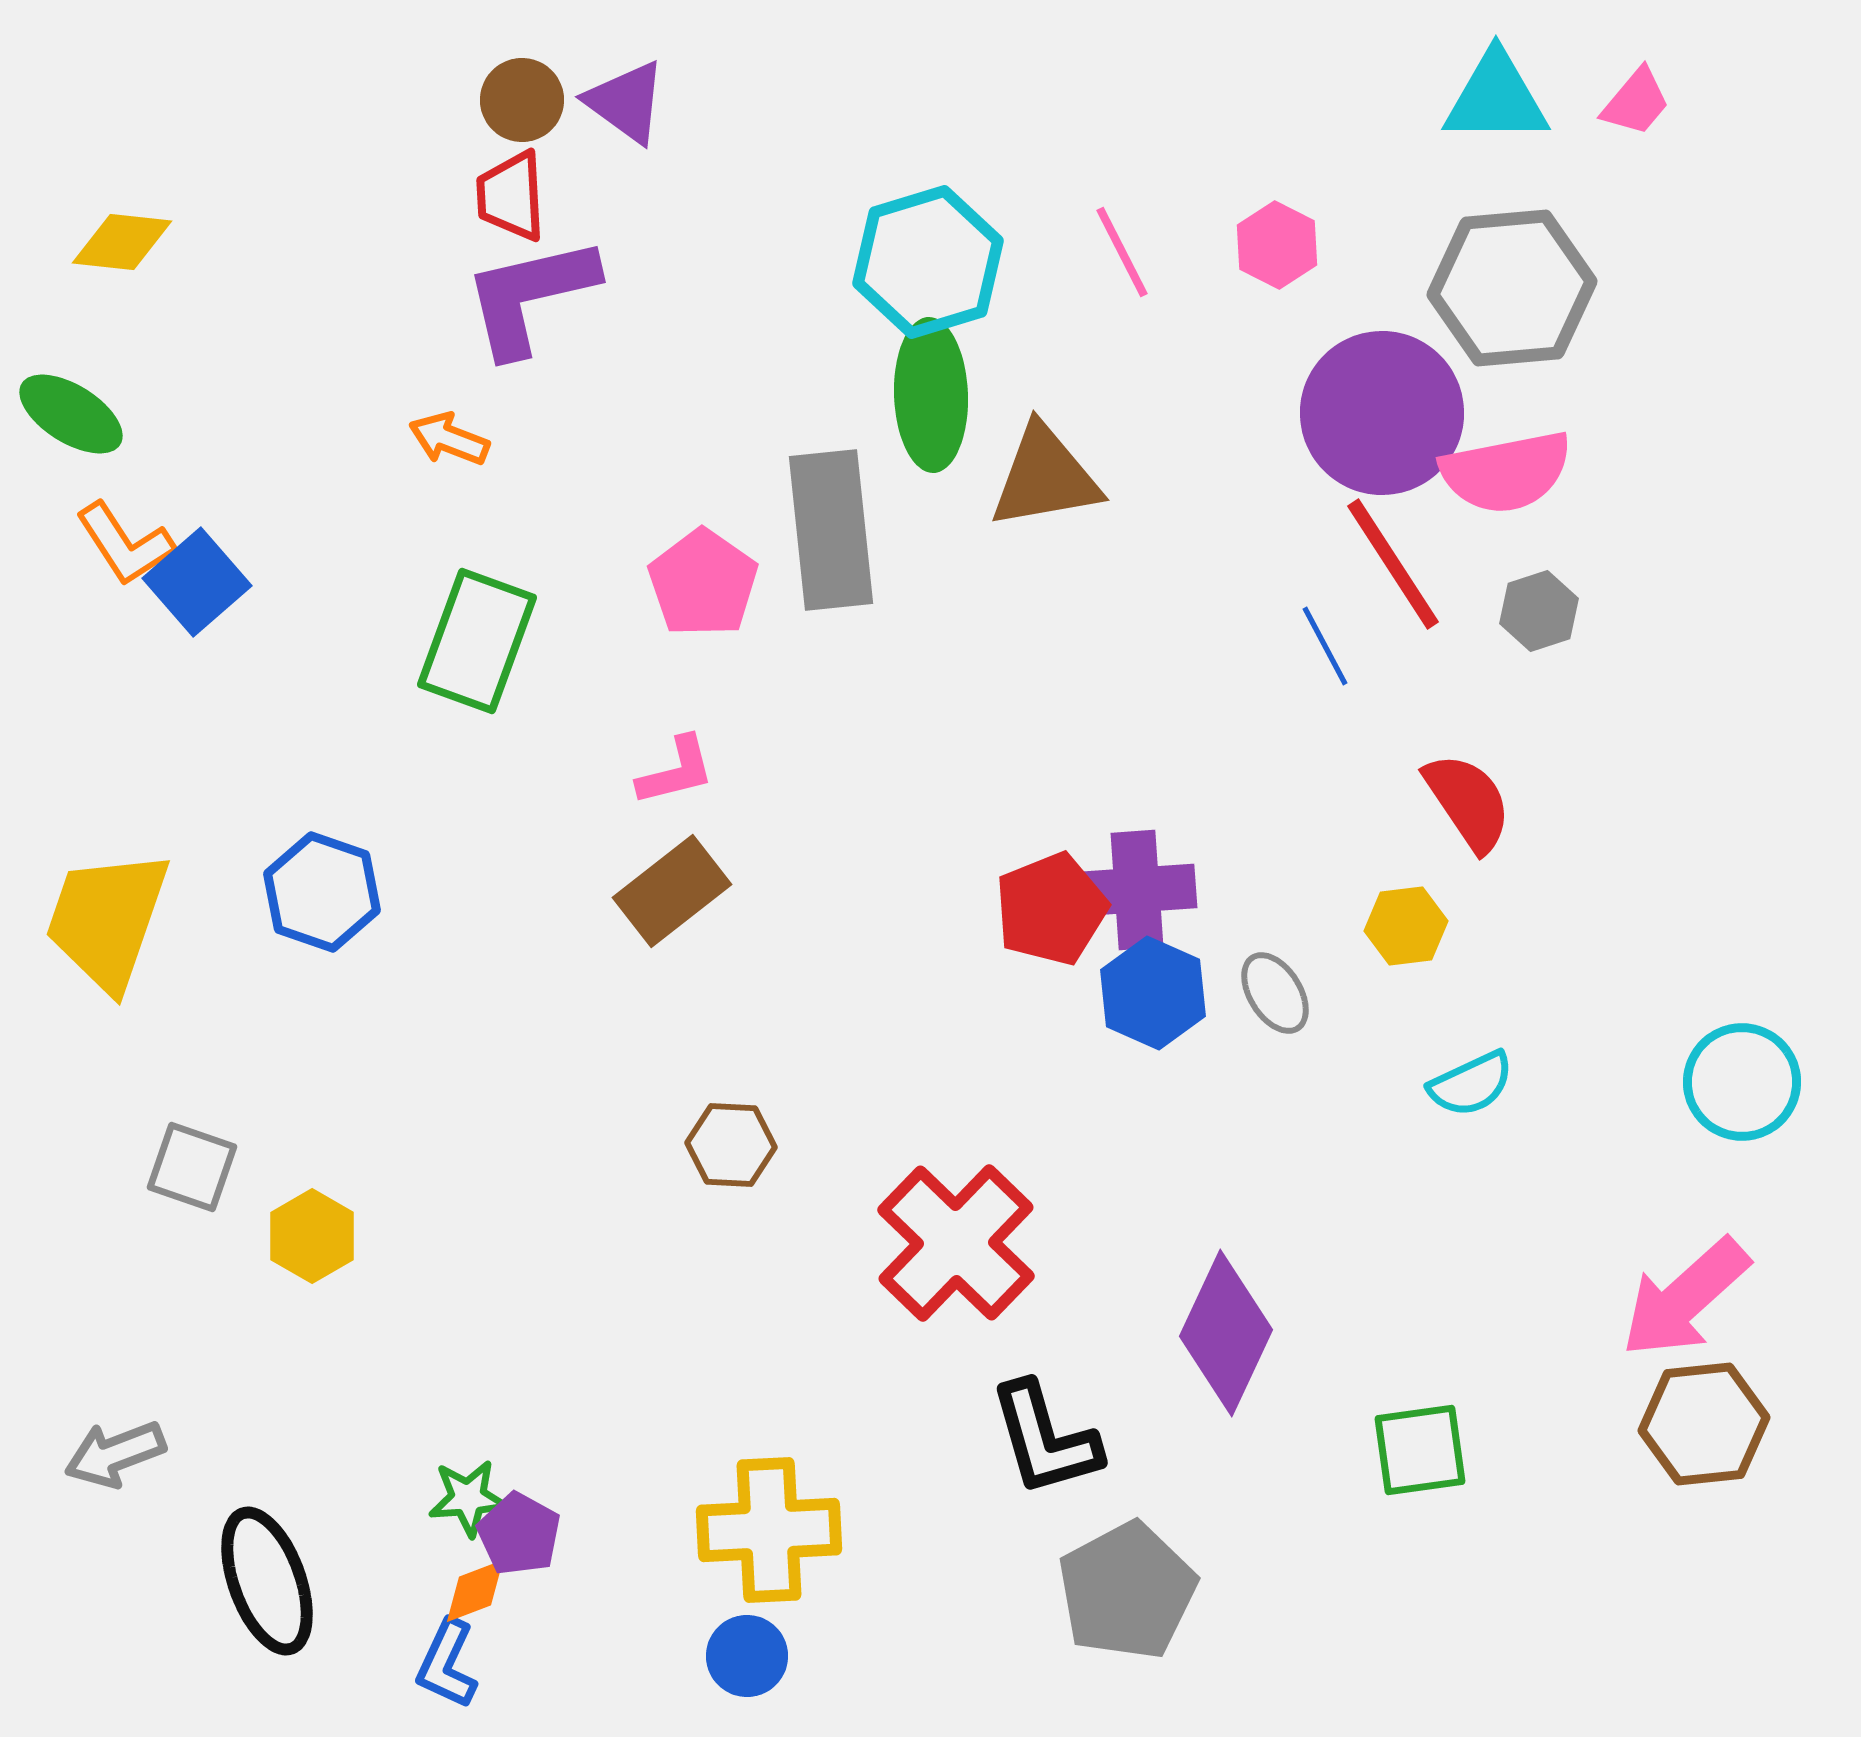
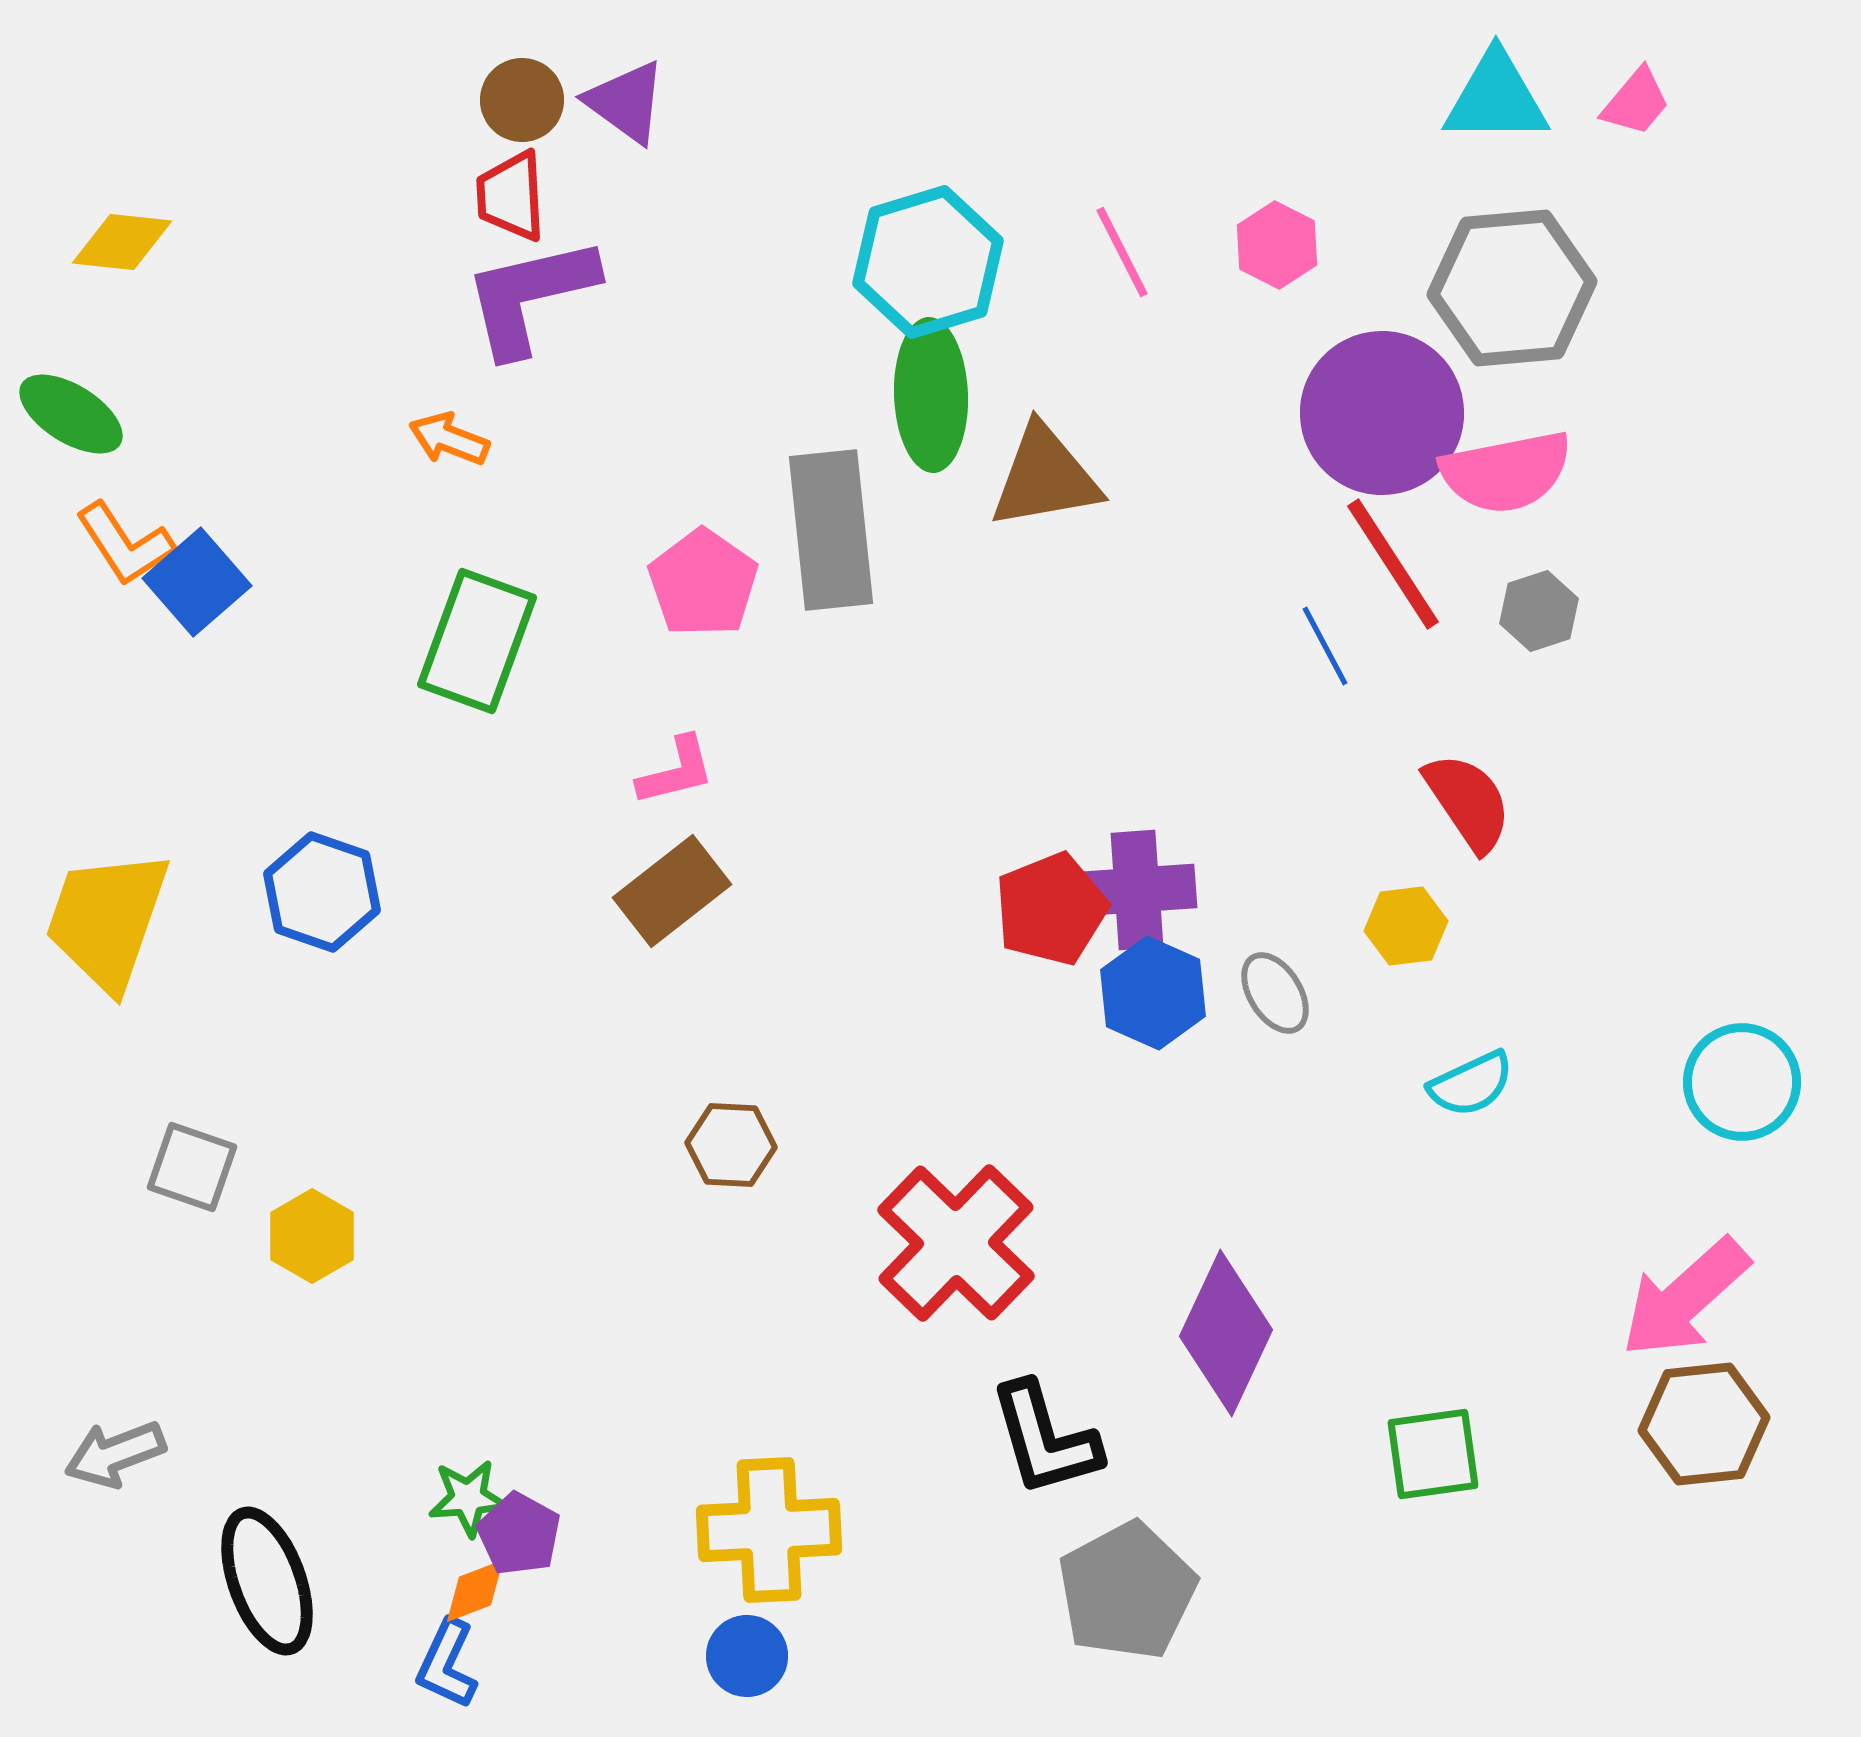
green square at (1420, 1450): moved 13 px right, 4 px down
